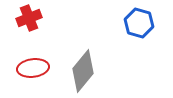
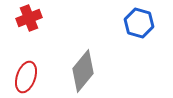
red ellipse: moved 7 px left, 9 px down; rotated 64 degrees counterclockwise
